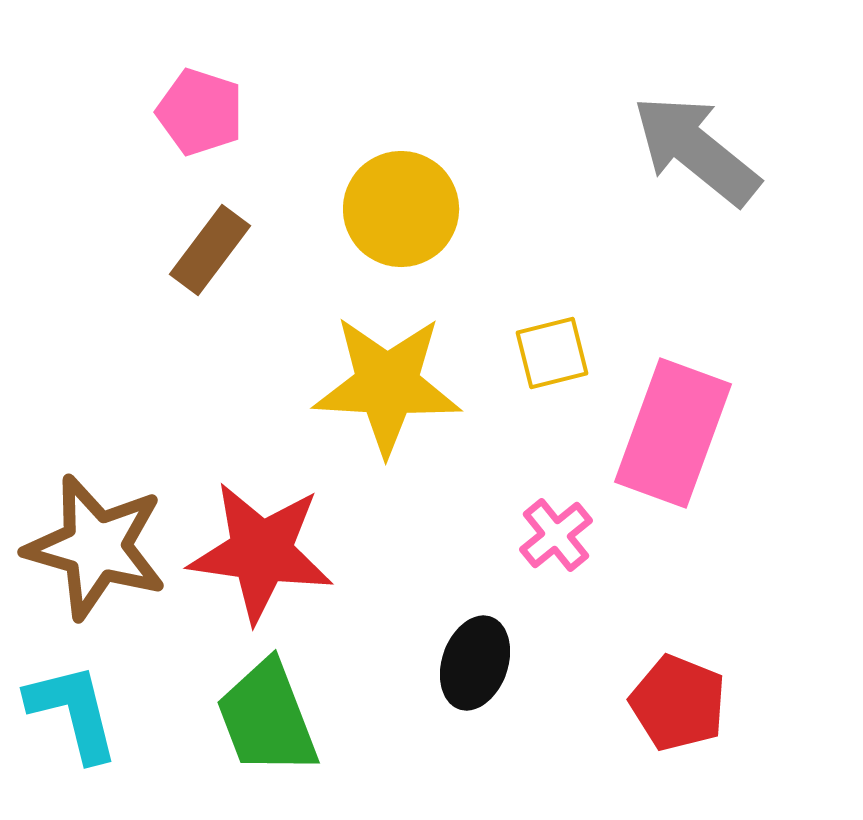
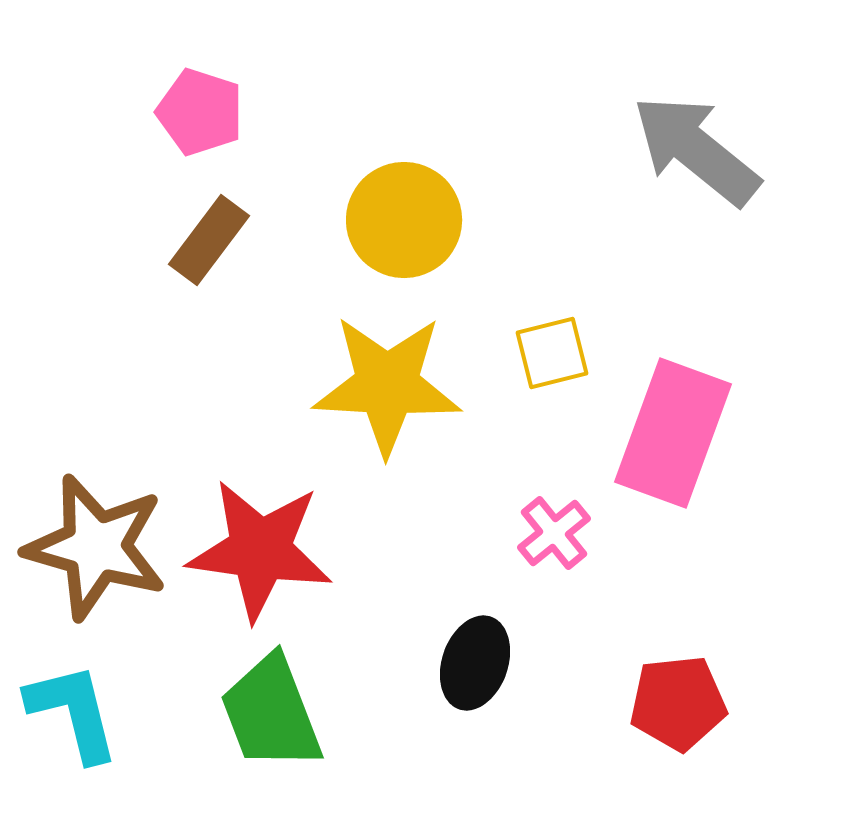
yellow circle: moved 3 px right, 11 px down
brown rectangle: moved 1 px left, 10 px up
pink cross: moved 2 px left, 2 px up
red star: moved 1 px left, 2 px up
red pentagon: rotated 28 degrees counterclockwise
green trapezoid: moved 4 px right, 5 px up
